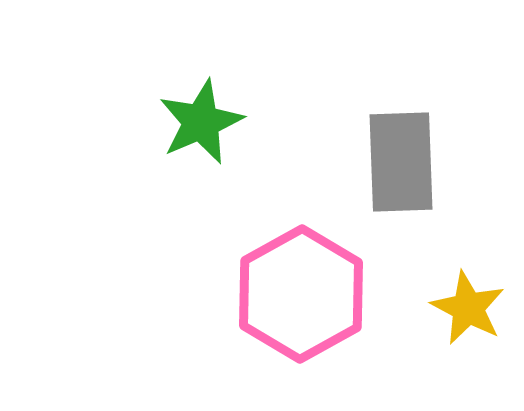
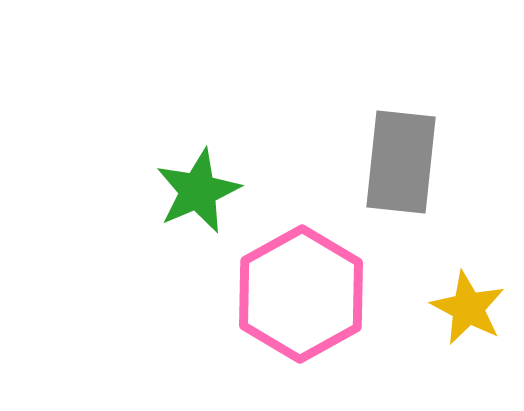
green star: moved 3 px left, 69 px down
gray rectangle: rotated 8 degrees clockwise
